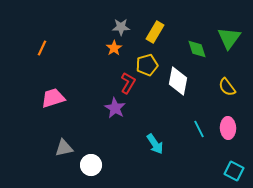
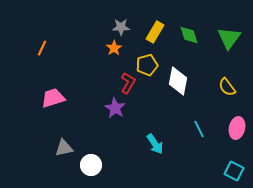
green diamond: moved 8 px left, 14 px up
pink ellipse: moved 9 px right; rotated 15 degrees clockwise
